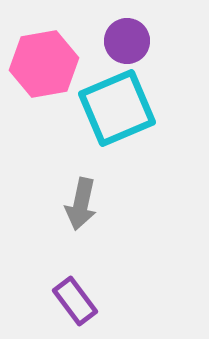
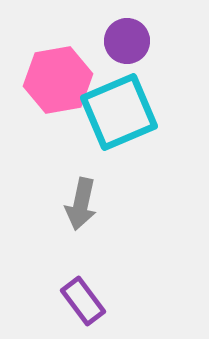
pink hexagon: moved 14 px right, 16 px down
cyan square: moved 2 px right, 4 px down
purple rectangle: moved 8 px right
